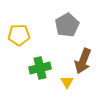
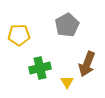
brown arrow: moved 4 px right, 3 px down
